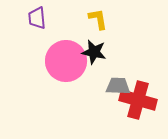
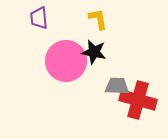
purple trapezoid: moved 2 px right
gray trapezoid: moved 1 px left
